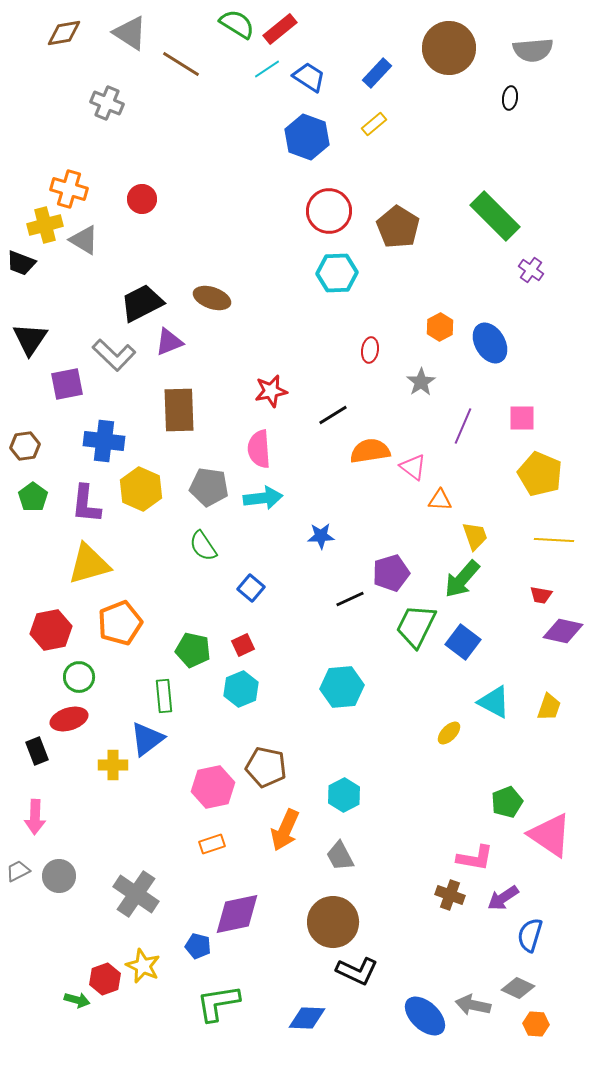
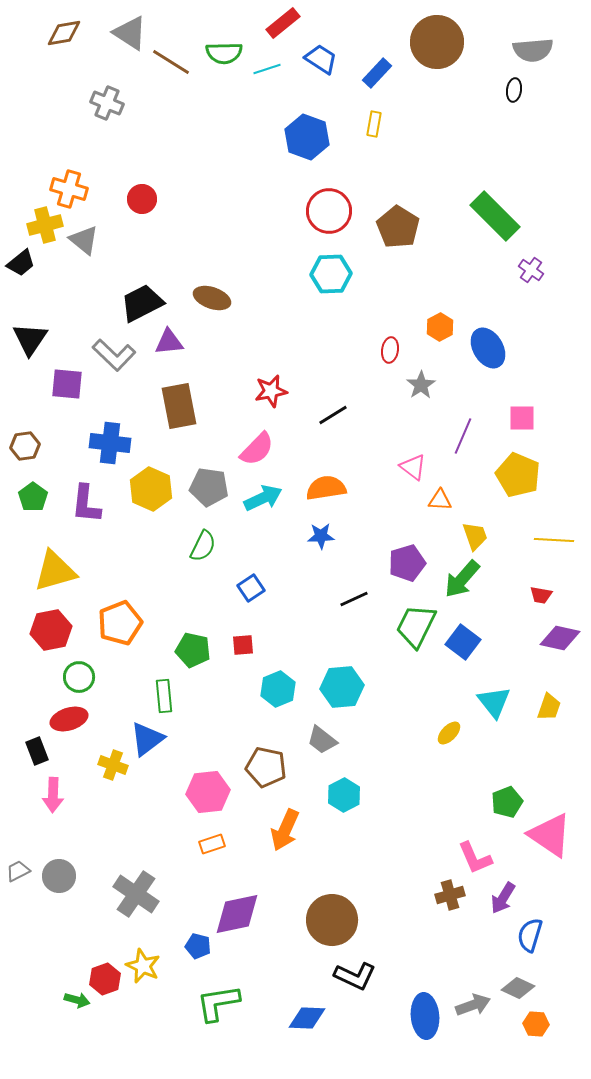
green semicircle at (237, 24): moved 13 px left, 29 px down; rotated 147 degrees clockwise
red rectangle at (280, 29): moved 3 px right, 6 px up
brown circle at (449, 48): moved 12 px left, 6 px up
brown line at (181, 64): moved 10 px left, 2 px up
cyan line at (267, 69): rotated 16 degrees clockwise
blue trapezoid at (309, 77): moved 12 px right, 18 px up
black ellipse at (510, 98): moved 4 px right, 8 px up
yellow rectangle at (374, 124): rotated 40 degrees counterclockwise
gray triangle at (84, 240): rotated 8 degrees clockwise
black trapezoid at (21, 263): rotated 60 degrees counterclockwise
cyan hexagon at (337, 273): moved 6 px left, 1 px down
purple triangle at (169, 342): rotated 16 degrees clockwise
blue ellipse at (490, 343): moved 2 px left, 5 px down
red ellipse at (370, 350): moved 20 px right
gray star at (421, 382): moved 3 px down
purple square at (67, 384): rotated 16 degrees clockwise
brown rectangle at (179, 410): moved 4 px up; rotated 9 degrees counterclockwise
purple line at (463, 426): moved 10 px down
blue cross at (104, 441): moved 6 px right, 2 px down
pink semicircle at (259, 449): moved 2 px left; rotated 132 degrees counterclockwise
orange semicircle at (370, 451): moved 44 px left, 37 px down
yellow pentagon at (540, 474): moved 22 px left, 1 px down
yellow hexagon at (141, 489): moved 10 px right
cyan arrow at (263, 498): rotated 18 degrees counterclockwise
green semicircle at (203, 546): rotated 120 degrees counterclockwise
yellow triangle at (89, 564): moved 34 px left, 7 px down
purple pentagon at (391, 573): moved 16 px right, 10 px up
blue square at (251, 588): rotated 16 degrees clockwise
black line at (350, 599): moved 4 px right
purple diamond at (563, 631): moved 3 px left, 7 px down
red square at (243, 645): rotated 20 degrees clockwise
cyan hexagon at (241, 689): moved 37 px right
cyan triangle at (494, 702): rotated 24 degrees clockwise
yellow cross at (113, 765): rotated 20 degrees clockwise
pink hexagon at (213, 787): moved 5 px left, 5 px down; rotated 6 degrees clockwise
pink arrow at (35, 817): moved 18 px right, 22 px up
gray trapezoid at (340, 856): moved 18 px left, 116 px up; rotated 24 degrees counterclockwise
pink L-shape at (475, 858): rotated 57 degrees clockwise
brown cross at (450, 895): rotated 36 degrees counterclockwise
purple arrow at (503, 898): rotated 24 degrees counterclockwise
brown circle at (333, 922): moved 1 px left, 2 px up
black L-shape at (357, 971): moved 2 px left, 5 px down
gray arrow at (473, 1005): rotated 148 degrees clockwise
blue ellipse at (425, 1016): rotated 42 degrees clockwise
